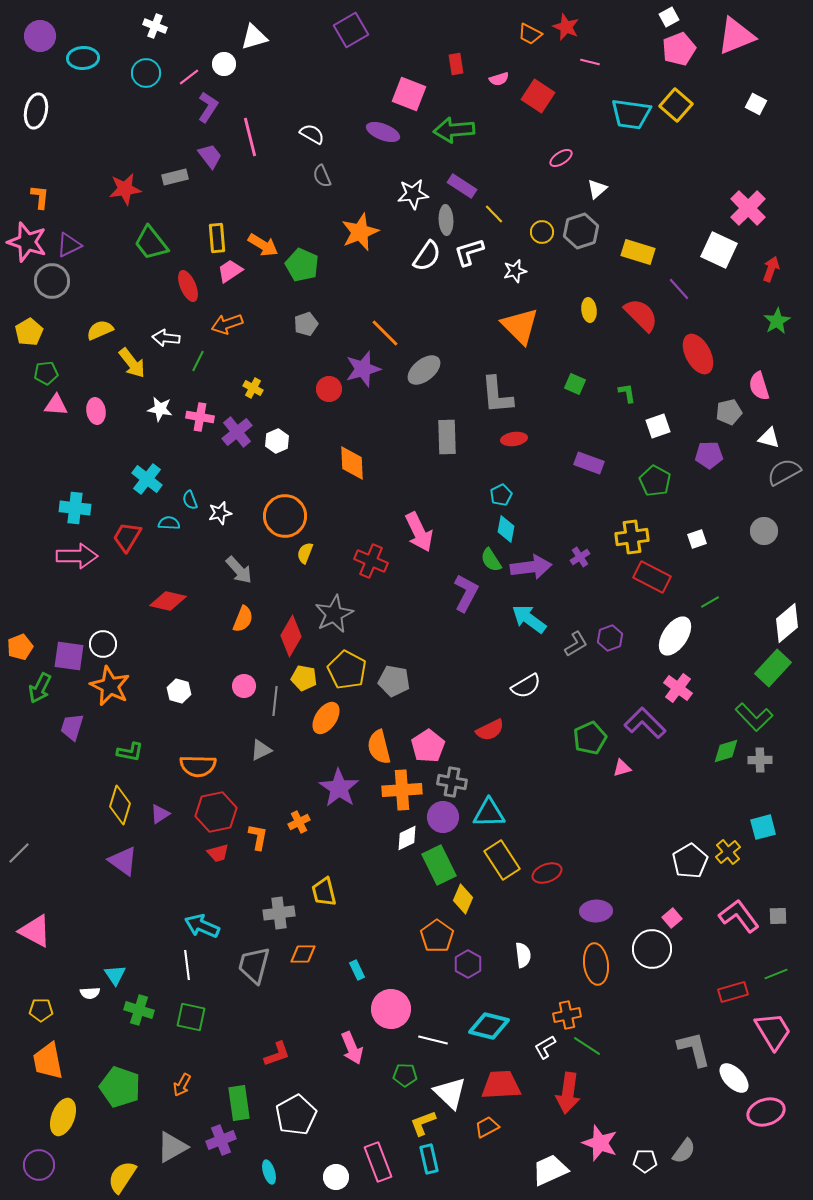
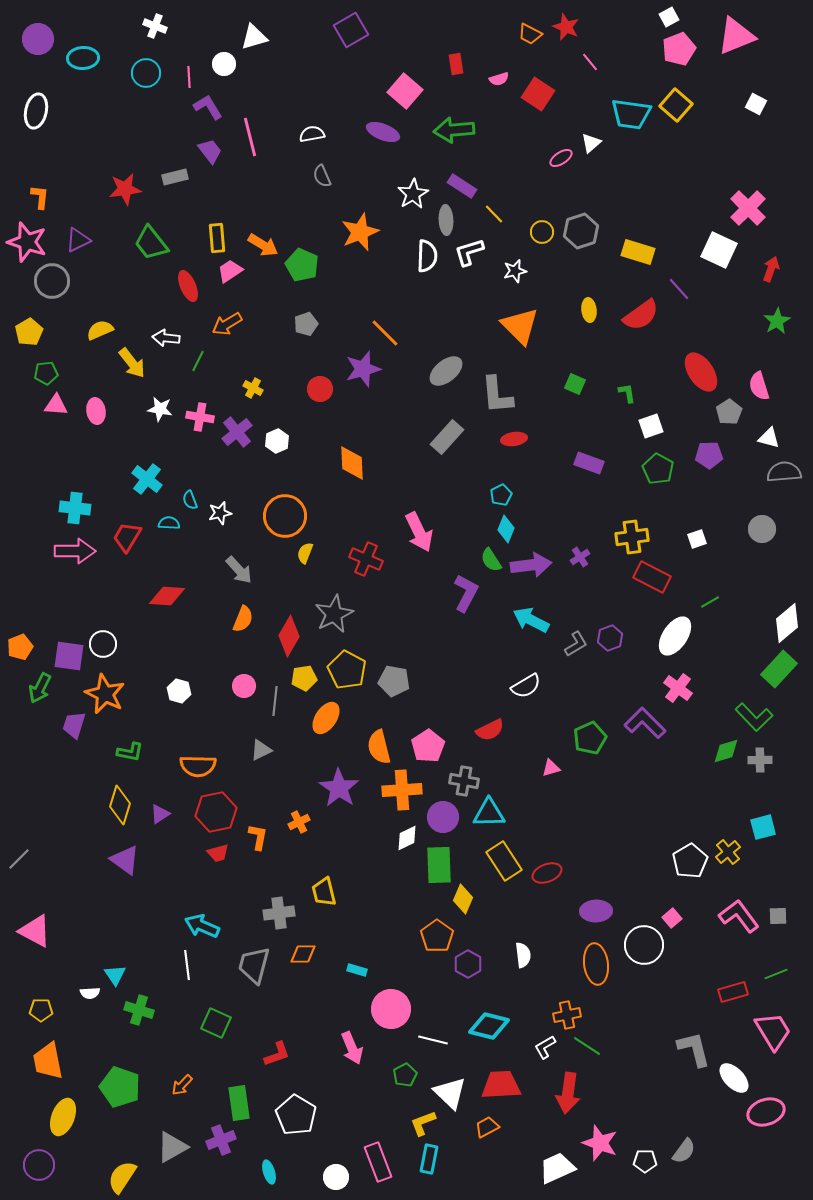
purple circle at (40, 36): moved 2 px left, 3 px down
pink line at (590, 62): rotated 36 degrees clockwise
pink line at (189, 77): rotated 55 degrees counterclockwise
pink square at (409, 94): moved 4 px left, 3 px up; rotated 20 degrees clockwise
red square at (538, 96): moved 2 px up
purple L-shape at (208, 107): rotated 64 degrees counterclockwise
white semicircle at (312, 134): rotated 40 degrees counterclockwise
purple trapezoid at (210, 156): moved 5 px up
white triangle at (597, 189): moved 6 px left, 46 px up
white star at (413, 194): rotated 24 degrees counterclockwise
purple triangle at (69, 245): moved 9 px right, 5 px up
white semicircle at (427, 256): rotated 32 degrees counterclockwise
red semicircle at (641, 315): rotated 99 degrees clockwise
orange arrow at (227, 324): rotated 12 degrees counterclockwise
red ellipse at (698, 354): moved 3 px right, 18 px down; rotated 6 degrees counterclockwise
gray ellipse at (424, 370): moved 22 px right, 1 px down
red circle at (329, 389): moved 9 px left
gray pentagon at (729, 412): rotated 20 degrees counterclockwise
white square at (658, 426): moved 7 px left
gray rectangle at (447, 437): rotated 44 degrees clockwise
gray semicircle at (784, 472): rotated 24 degrees clockwise
green pentagon at (655, 481): moved 3 px right, 12 px up
cyan diamond at (506, 529): rotated 12 degrees clockwise
gray circle at (764, 531): moved 2 px left, 2 px up
pink arrow at (77, 556): moved 2 px left, 5 px up
red cross at (371, 561): moved 5 px left, 2 px up
purple arrow at (531, 567): moved 2 px up
red diamond at (168, 601): moved 1 px left, 5 px up; rotated 9 degrees counterclockwise
cyan arrow at (529, 619): moved 2 px right, 1 px down; rotated 9 degrees counterclockwise
red diamond at (291, 636): moved 2 px left
green rectangle at (773, 668): moved 6 px right, 1 px down
yellow pentagon at (304, 678): rotated 20 degrees counterclockwise
orange star at (110, 686): moved 5 px left, 8 px down
purple trapezoid at (72, 727): moved 2 px right, 2 px up
pink triangle at (622, 768): moved 71 px left
gray cross at (452, 782): moved 12 px right, 1 px up
gray line at (19, 853): moved 6 px down
yellow rectangle at (502, 860): moved 2 px right, 1 px down
purple triangle at (123, 861): moved 2 px right, 1 px up
green rectangle at (439, 865): rotated 24 degrees clockwise
white circle at (652, 949): moved 8 px left, 4 px up
cyan rectangle at (357, 970): rotated 48 degrees counterclockwise
green square at (191, 1017): moved 25 px right, 6 px down; rotated 12 degrees clockwise
green pentagon at (405, 1075): rotated 30 degrees counterclockwise
orange arrow at (182, 1085): rotated 15 degrees clockwise
white pentagon at (296, 1115): rotated 12 degrees counterclockwise
cyan rectangle at (429, 1159): rotated 24 degrees clockwise
white trapezoid at (550, 1170): moved 7 px right, 2 px up
